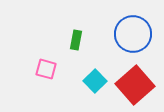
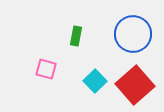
green rectangle: moved 4 px up
